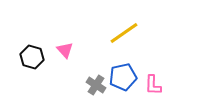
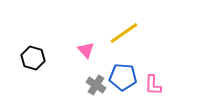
pink triangle: moved 21 px right
black hexagon: moved 1 px right, 1 px down
blue pentagon: rotated 16 degrees clockwise
